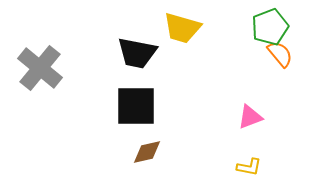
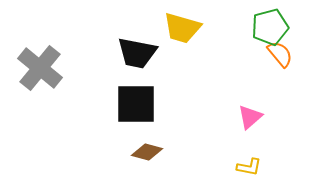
green pentagon: rotated 6 degrees clockwise
black square: moved 2 px up
pink triangle: rotated 20 degrees counterclockwise
brown diamond: rotated 28 degrees clockwise
